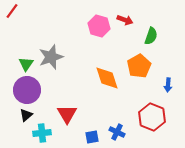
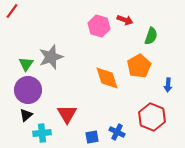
purple circle: moved 1 px right
